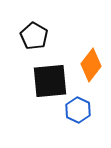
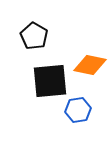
orange diamond: moved 1 px left; rotated 64 degrees clockwise
blue hexagon: rotated 25 degrees clockwise
